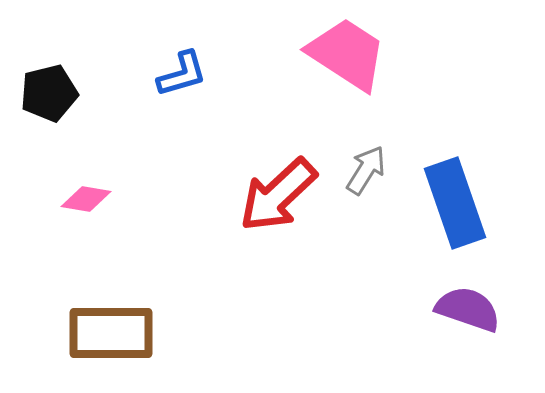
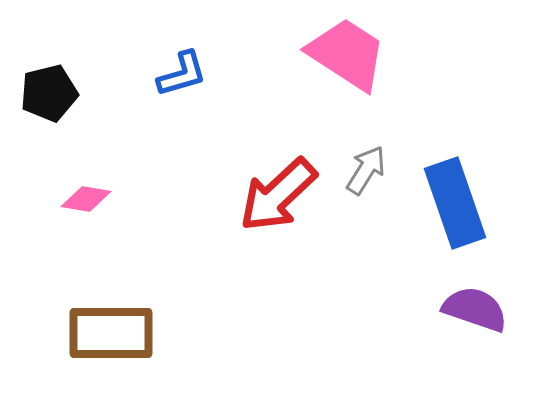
purple semicircle: moved 7 px right
